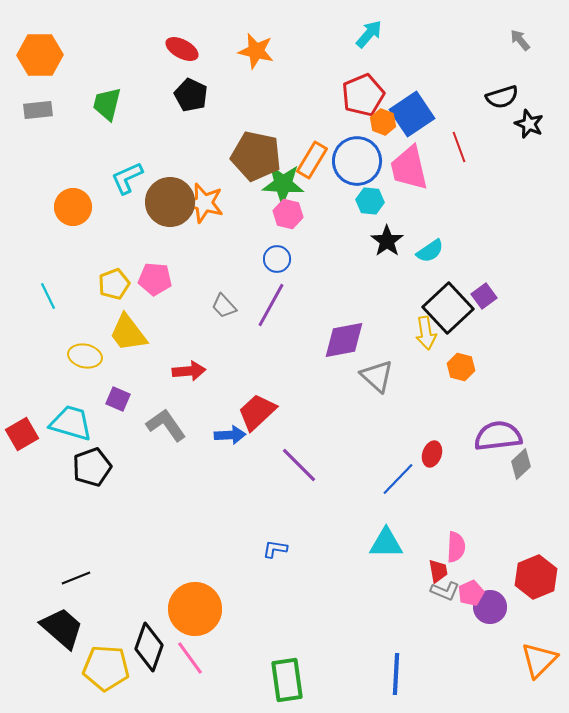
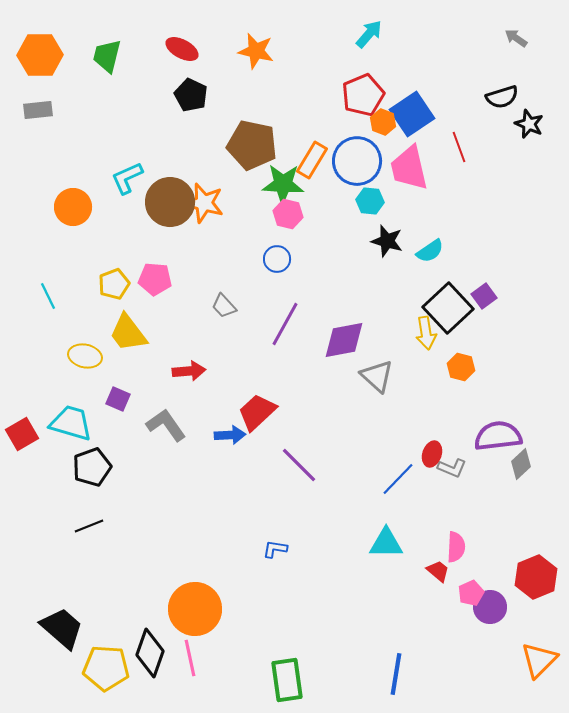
gray arrow at (520, 40): moved 4 px left, 2 px up; rotated 15 degrees counterclockwise
green trapezoid at (107, 104): moved 48 px up
brown pentagon at (256, 156): moved 4 px left, 11 px up
black star at (387, 241): rotated 20 degrees counterclockwise
purple line at (271, 305): moved 14 px right, 19 px down
red trapezoid at (438, 571): rotated 40 degrees counterclockwise
black line at (76, 578): moved 13 px right, 52 px up
gray L-shape at (445, 591): moved 7 px right, 123 px up
black diamond at (149, 647): moved 1 px right, 6 px down
pink line at (190, 658): rotated 24 degrees clockwise
blue line at (396, 674): rotated 6 degrees clockwise
